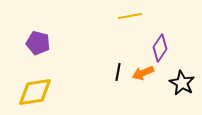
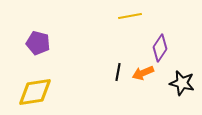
black star: rotated 15 degrees counterclockwise
